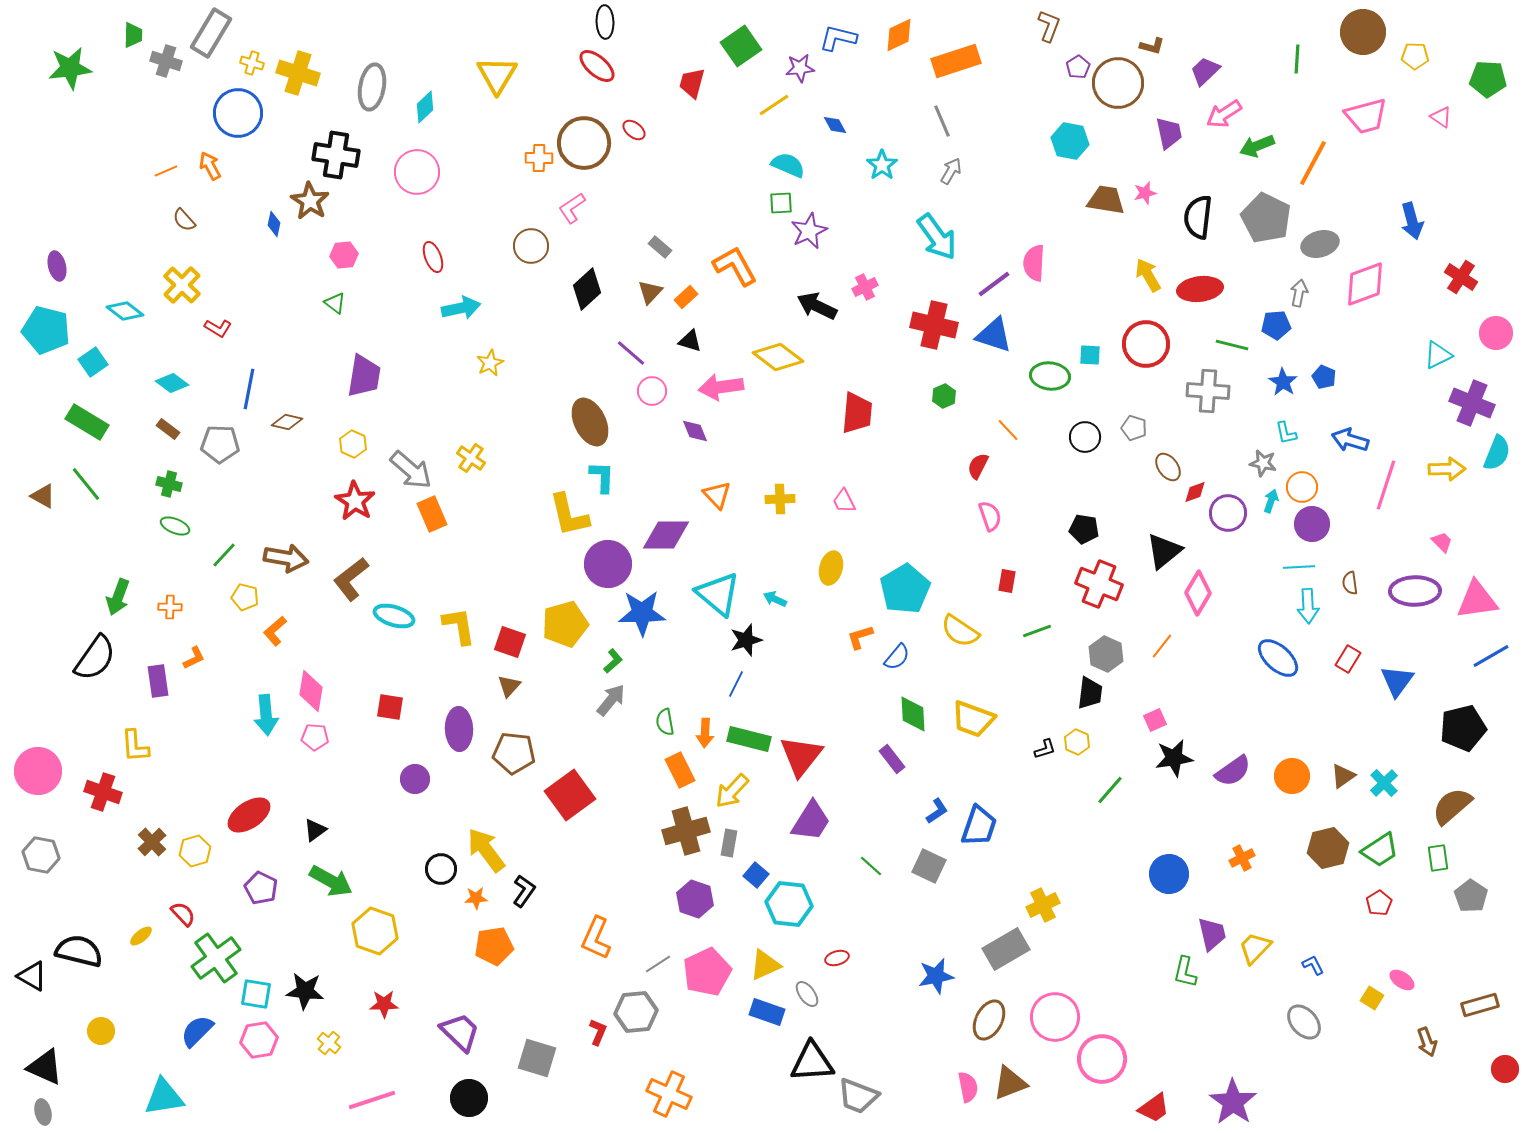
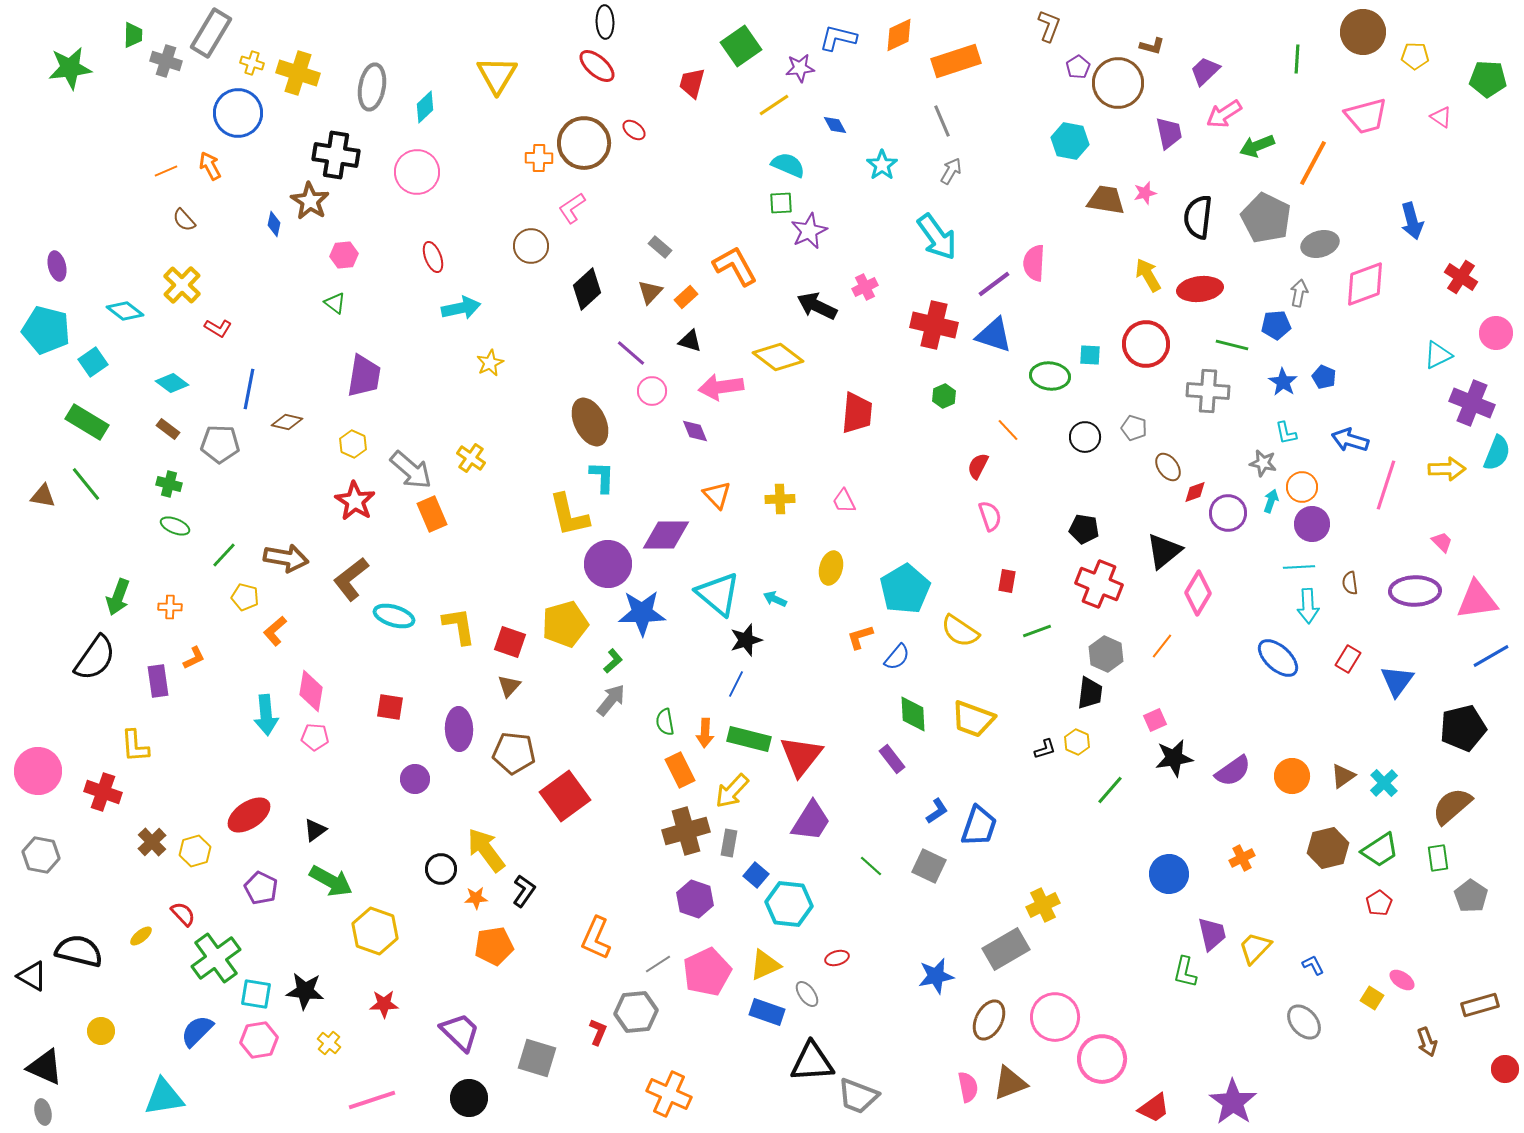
brown triangle at (43, 496): rotated 20 degrees counterclockwise
red square at (570, 795): moved 5 px left, 1 px down
